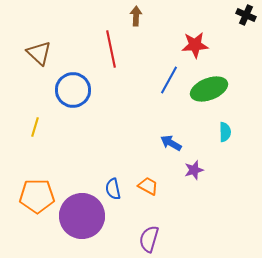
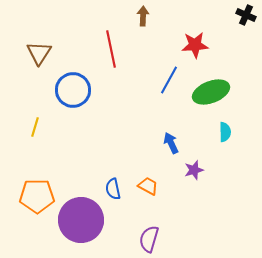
brown arrow: moved 7 px right
brown triangle: rotated 20 degrees clockwise
green ellipse: moved 2 px right, 3 px down
blue arrow: rotated 35 degrees clockwise
purple circle: moved 1 px left, 4 px down
